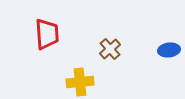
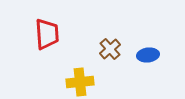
blue ellipse: moved 21 px left, 5 px down
